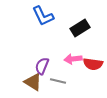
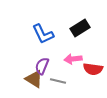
blue L-shape: moved 18 px down
red semicircle: moved 5 px down
brown triangle: moved 1 px right, 3 px up
